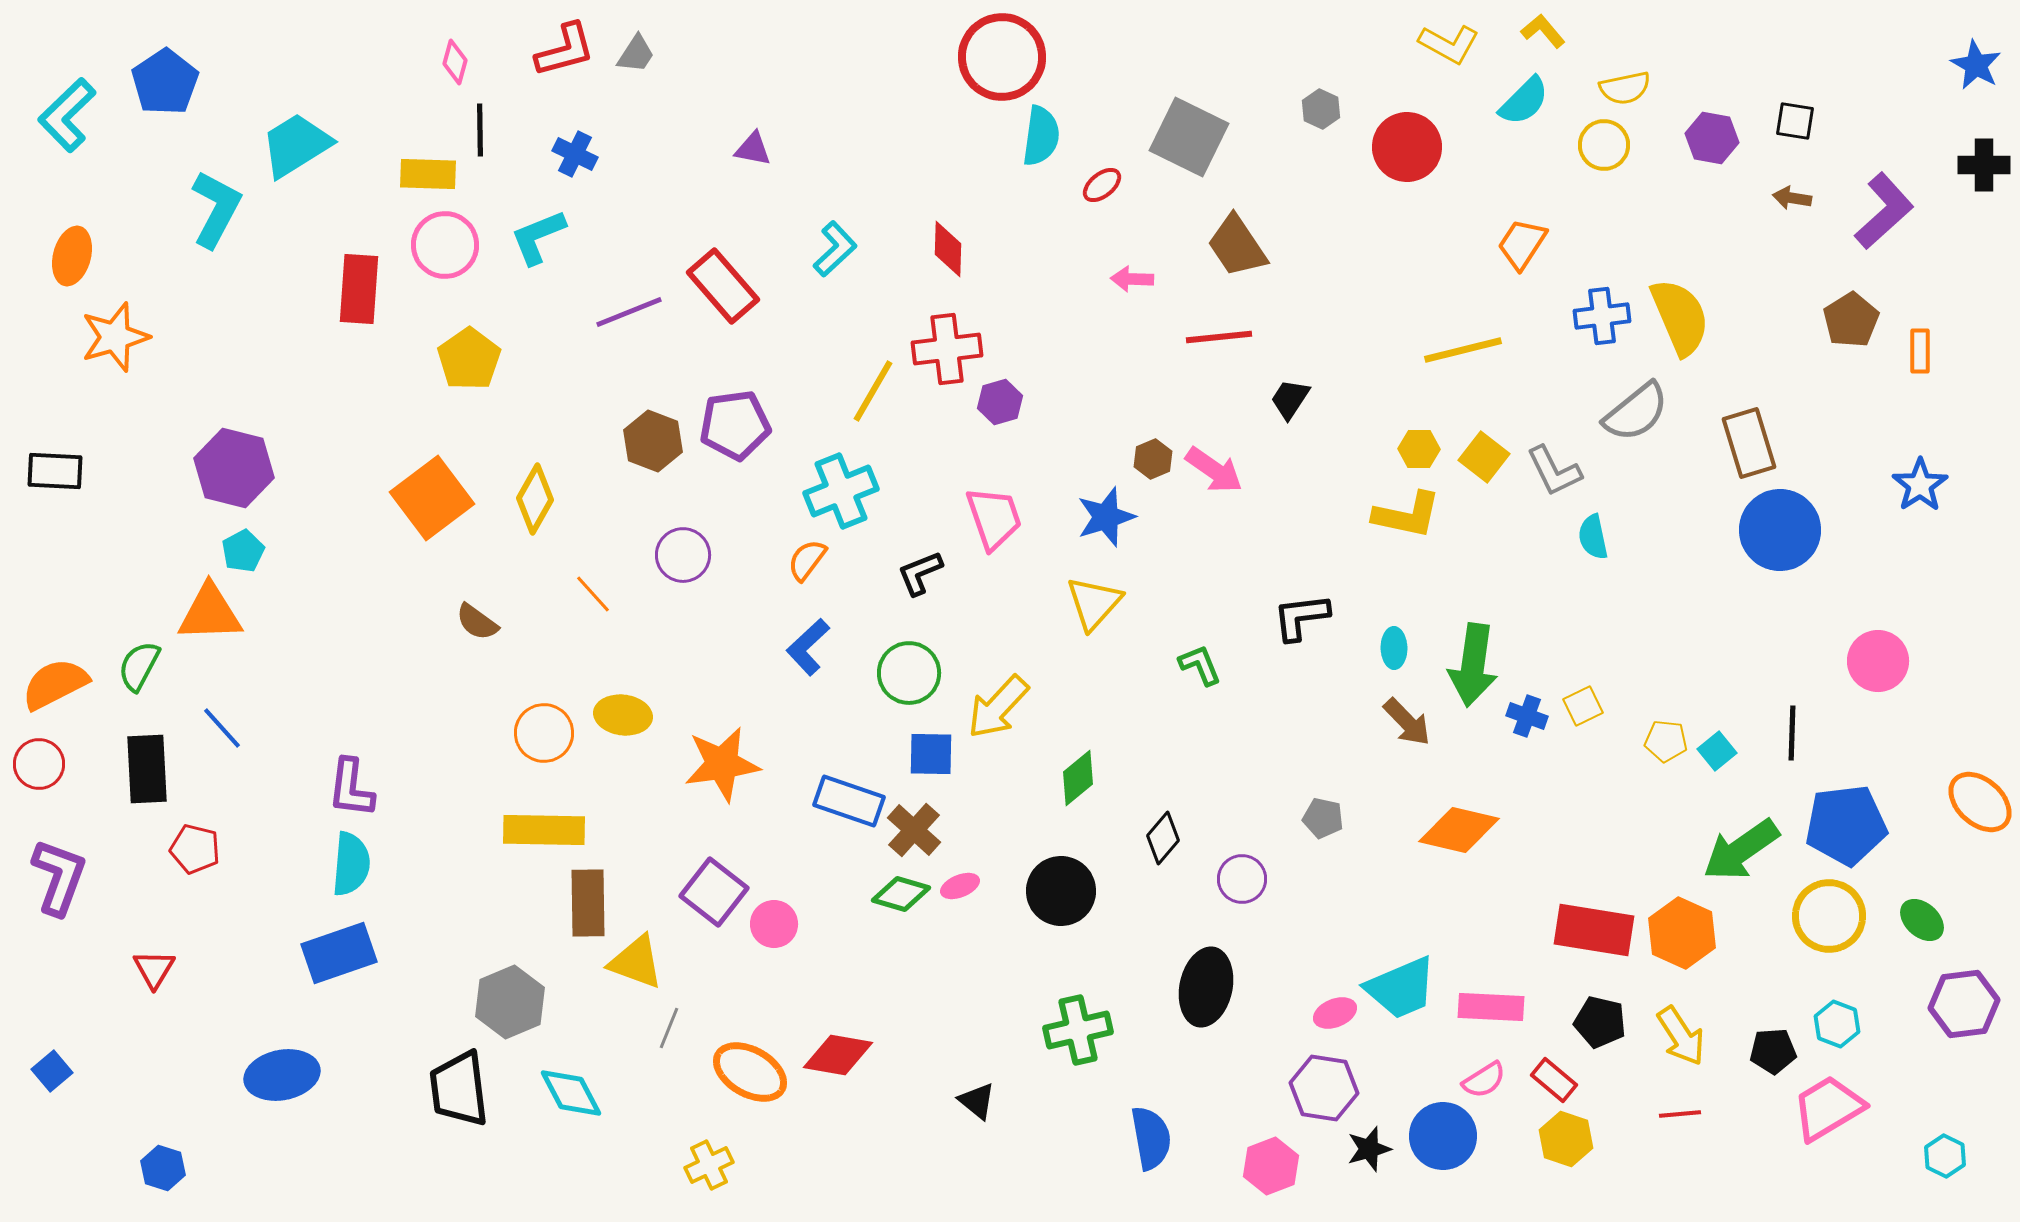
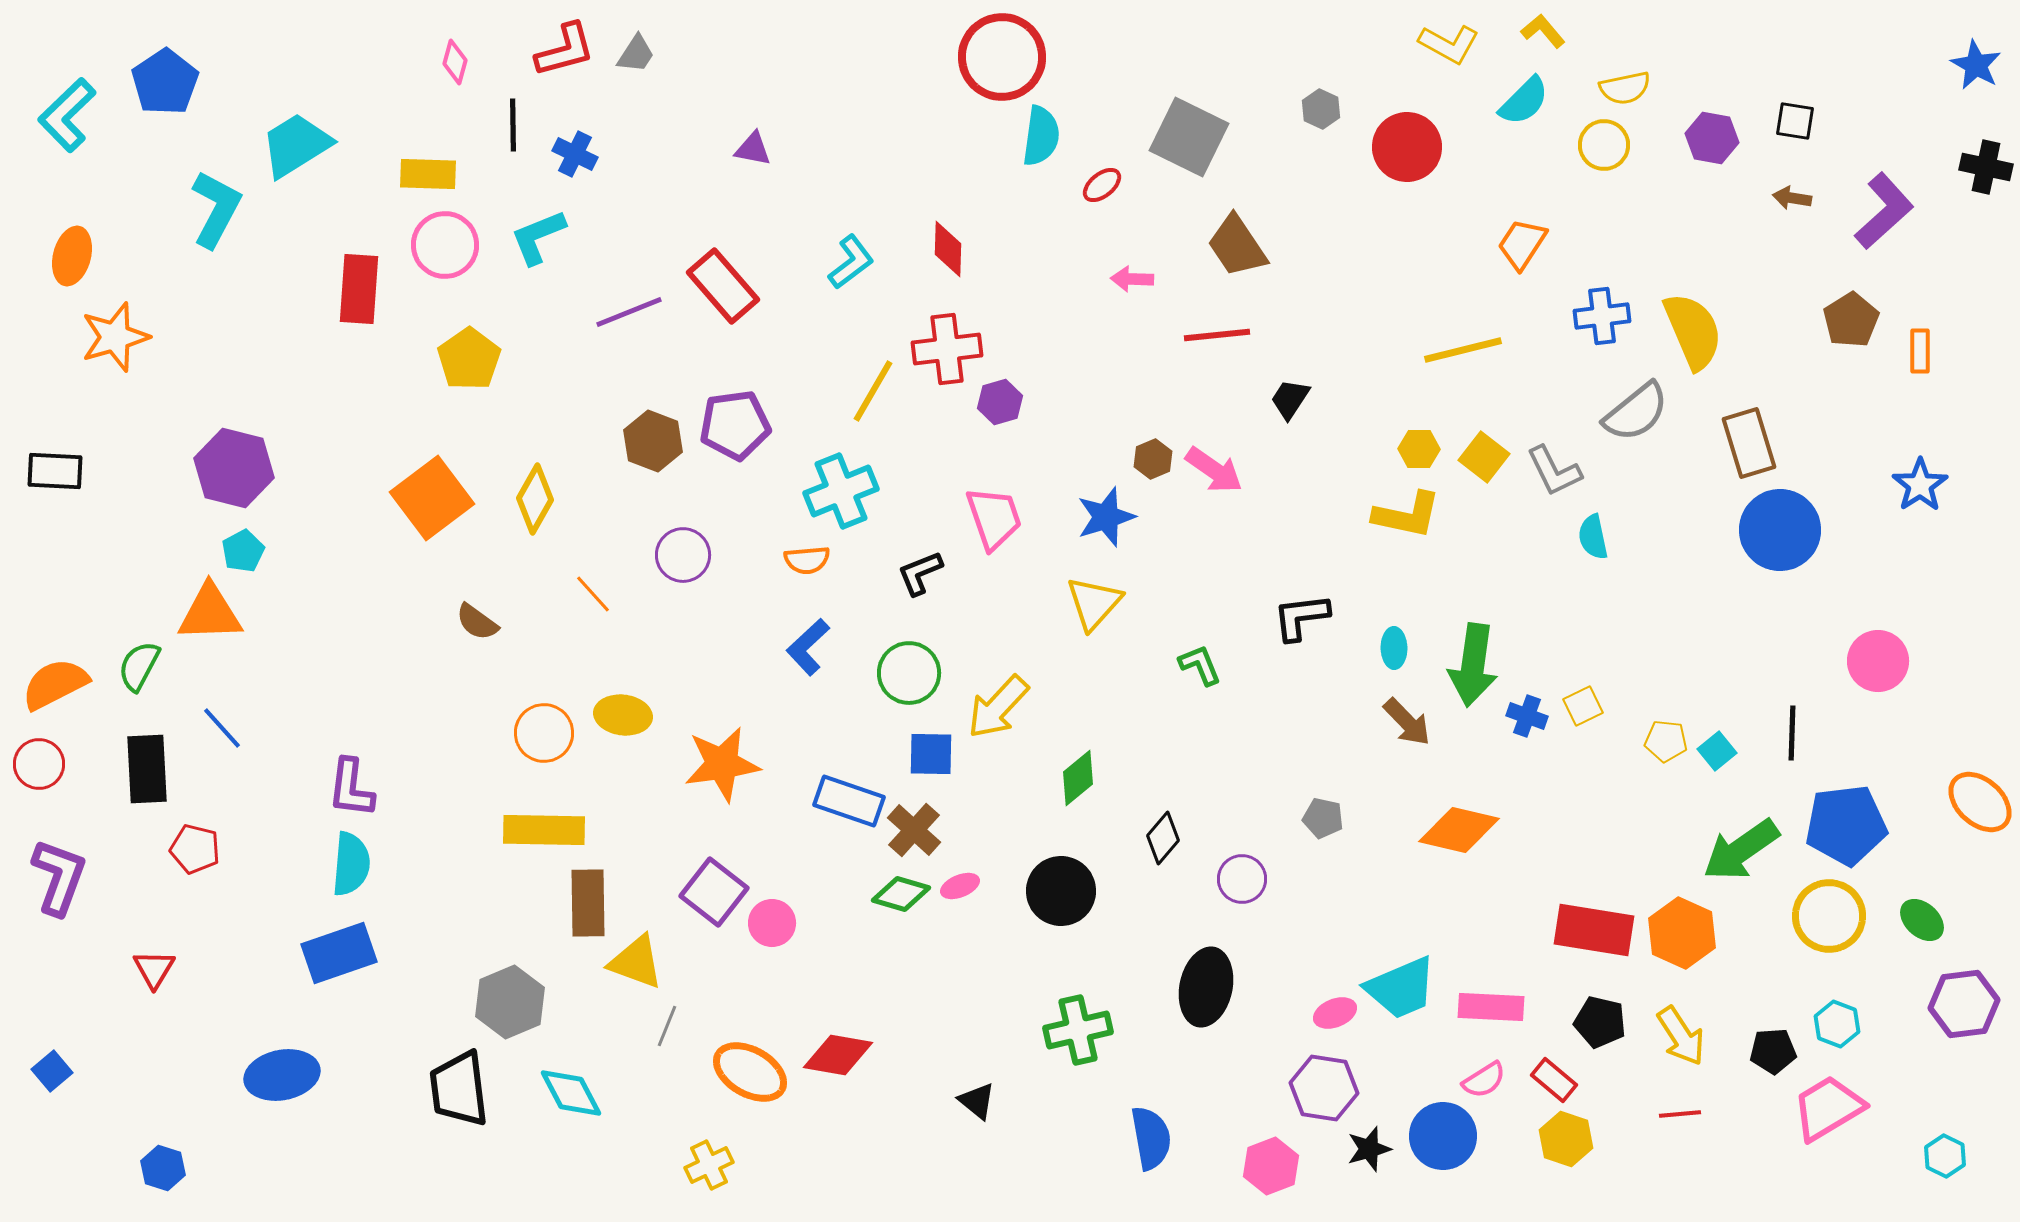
black line at (480, 130): moved 33 px right, 5 px up
black cross at (1984, 165): moved 2 px right, 2 px down; rotated 12 degrees clockwise
cyan L-shape at (835, 249): moved 16 px right, 13 px down; rotated 6 degrees clockwise
yellow semicircle at (1680, 317): moved 13 px right, 14 px down
red line at (1219, 337): moved 2 px left, 2 px up
orange semicircle at (807, 560): rotated 132 degrees counterclockwise
pink circle at (774, 924): moved 2 px left, 1 px up
gray line at (669, 1028): moved 2 px left, 2 px up
